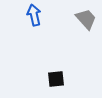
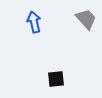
blue arrow: moved 7 px down
